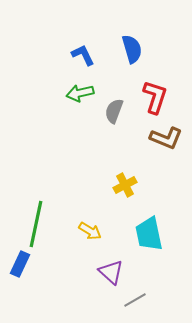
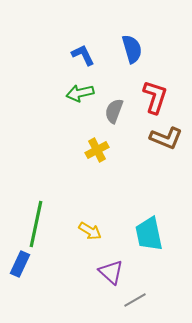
yellow cross: moved 28 px left, 35 px up
